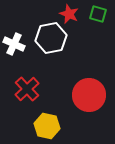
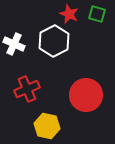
green square: moved 1 px left
white hexagon: moved 3 px right, 3 px down; rotated 16 degrees counterclockwise
red cross: rotated 20 degrees clockwise
red circle: moved 3 px left
